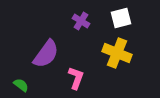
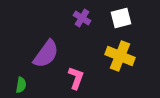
purple cross: moved 1 px right, 3 px up
yellow cross: moved 3 px right, 3 px down
green semicircle: rotated 63 degrees clockwise
